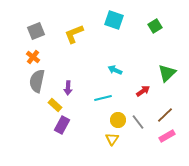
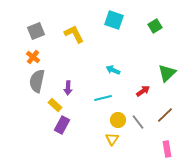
yellow L-shape: rotated 85 degrees clockwise
cyan arrow: moved 2 px left
pink rectangle: moved 13 px down; rotated 70 degrees counterclockwise
